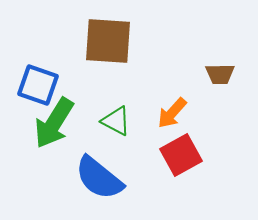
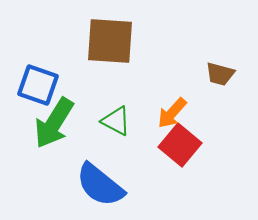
brown square: moved 2 px right
brown trapezoid: rotated 16 degrees clockwise
red square: moved 1 px left, 10 px up; rotated 21 degrees counterclockwise
blue semicircle: moved 1 px right, 7 px down
